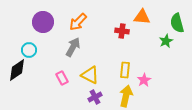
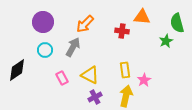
orange arrow: moved 7 px right, 2 px down
cyan circle: moved 16 px right
yellow rectangle: rotated 14 degrees counterclockwise
